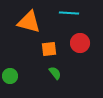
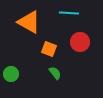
orange triangle: rotated 15 degrees clockwise
red circle: moved 1 px up
orange square: rotated 28 degrees clockwise
green circle: moved 1 px right, 2 px up
